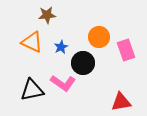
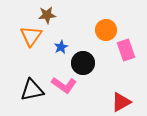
orange circle: moved 7 px right, 7 px up
orange triangle: moved 1 px left, 6 px up; rotated 40 degrees clockwise
pink L-shape: moved 1 px right, 2 px down
red triangle: rotated 20 degrees counterclockwise
